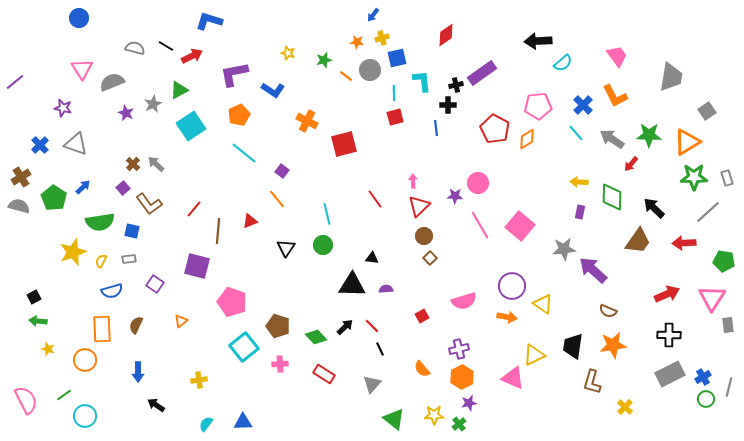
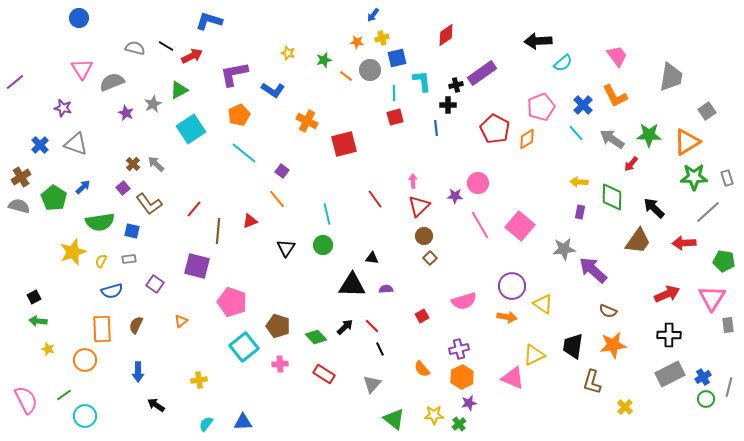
pink pentagon at (538, 106): moved 3 px right, 1 px down; rotated 16 degrees counterclockwise
cyan square at (191, 126): moved 3 px down
